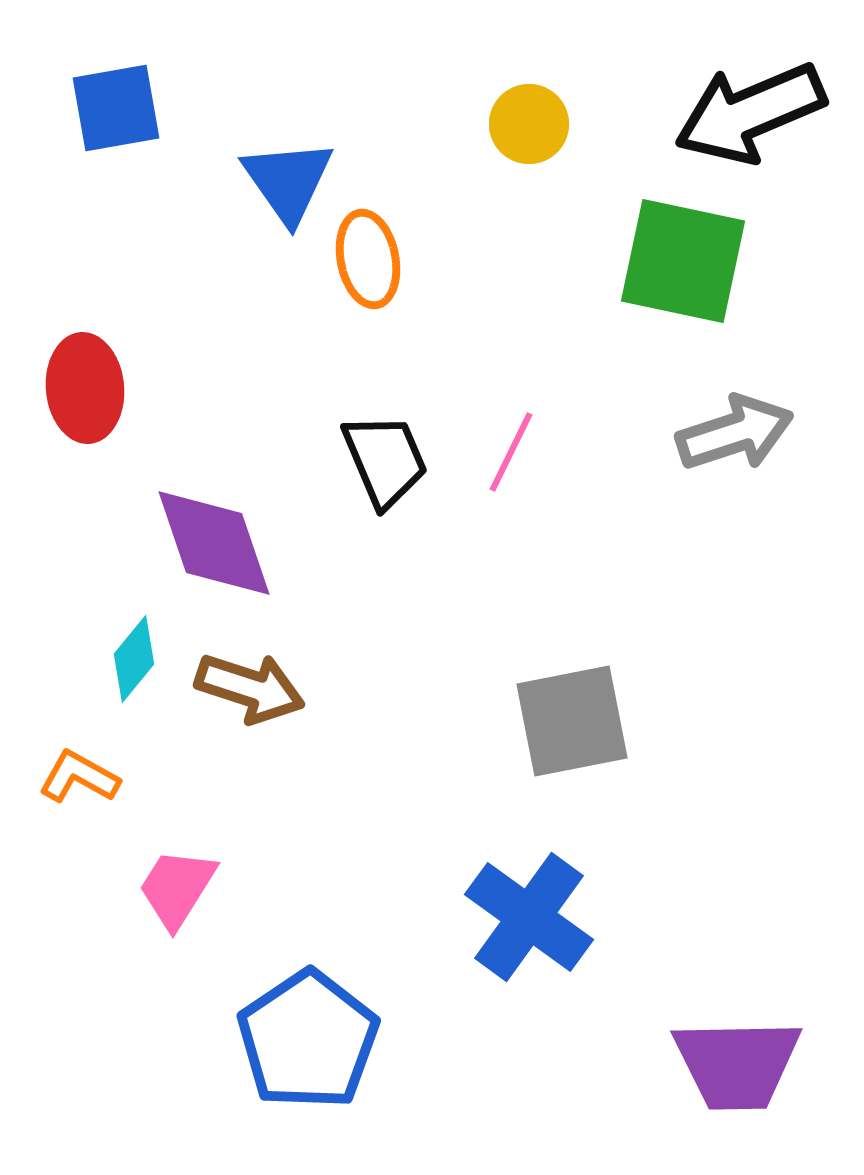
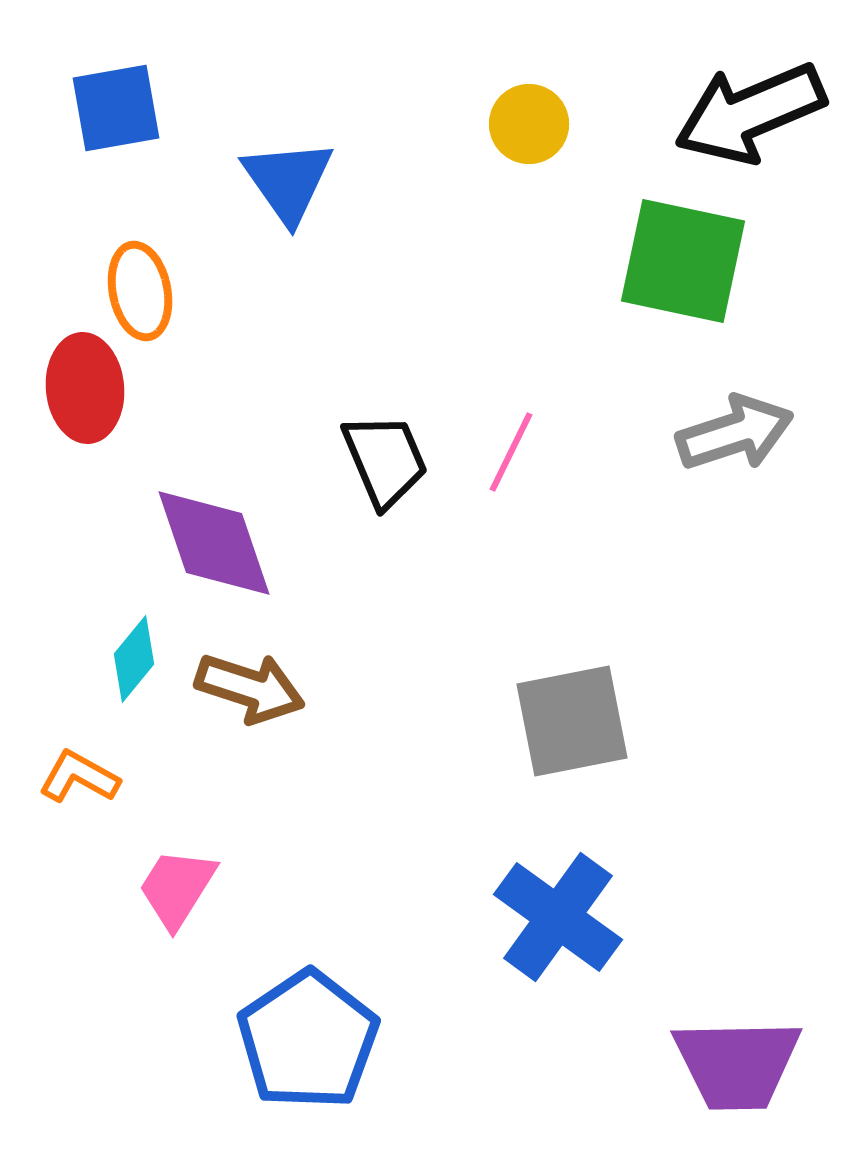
orange ellipse: moved 228 px left, 32 px down
blue cross: moved 29 px right
